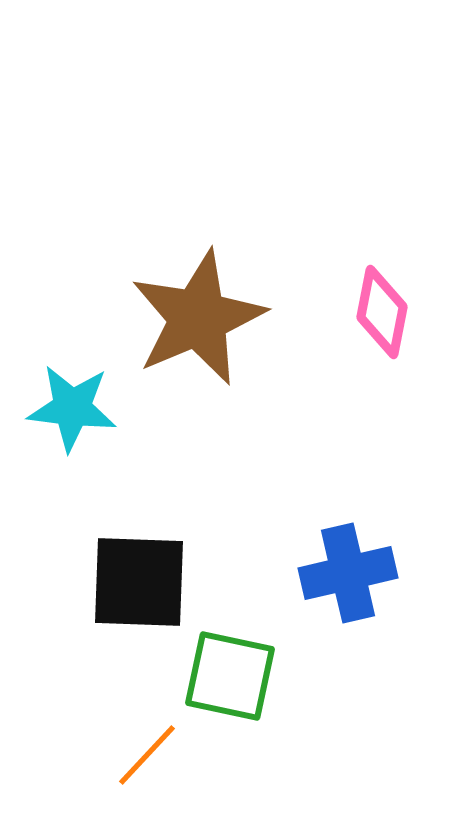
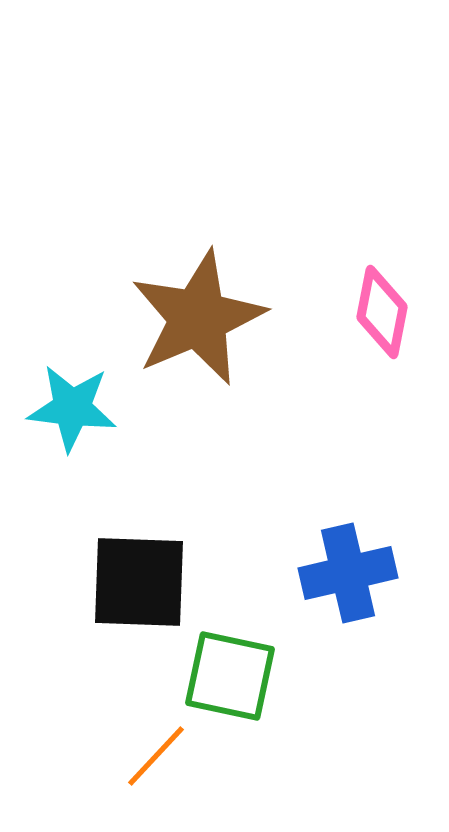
orange line: moved 9 px right, 1 px down
